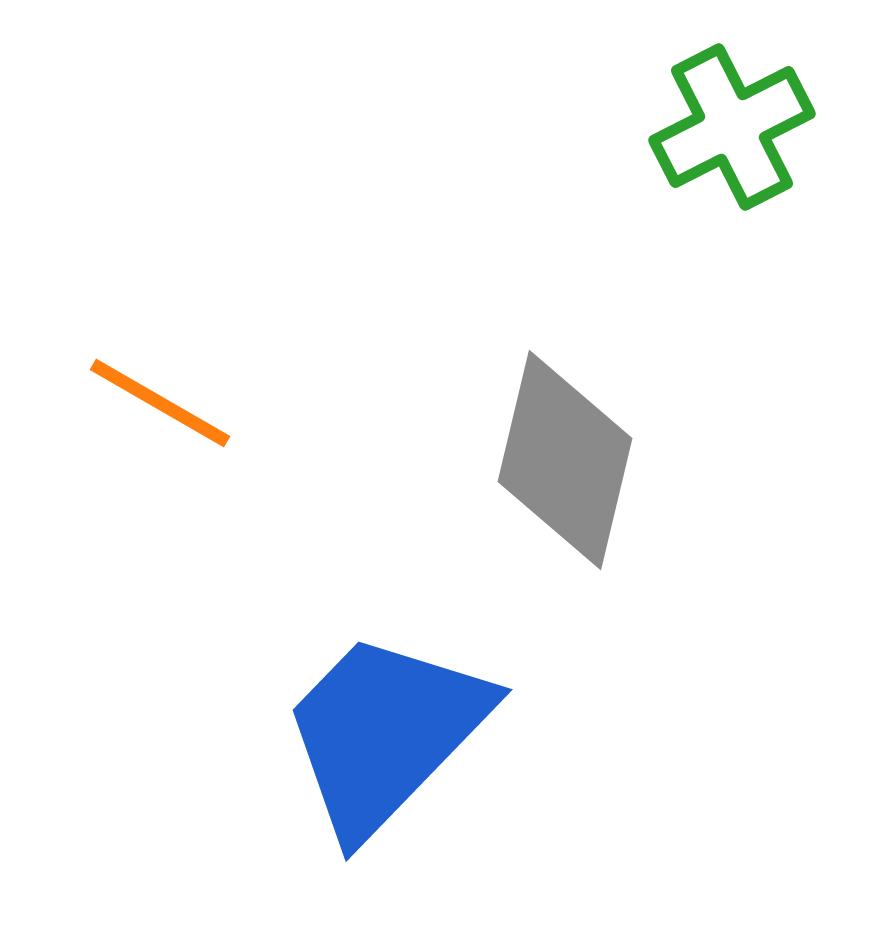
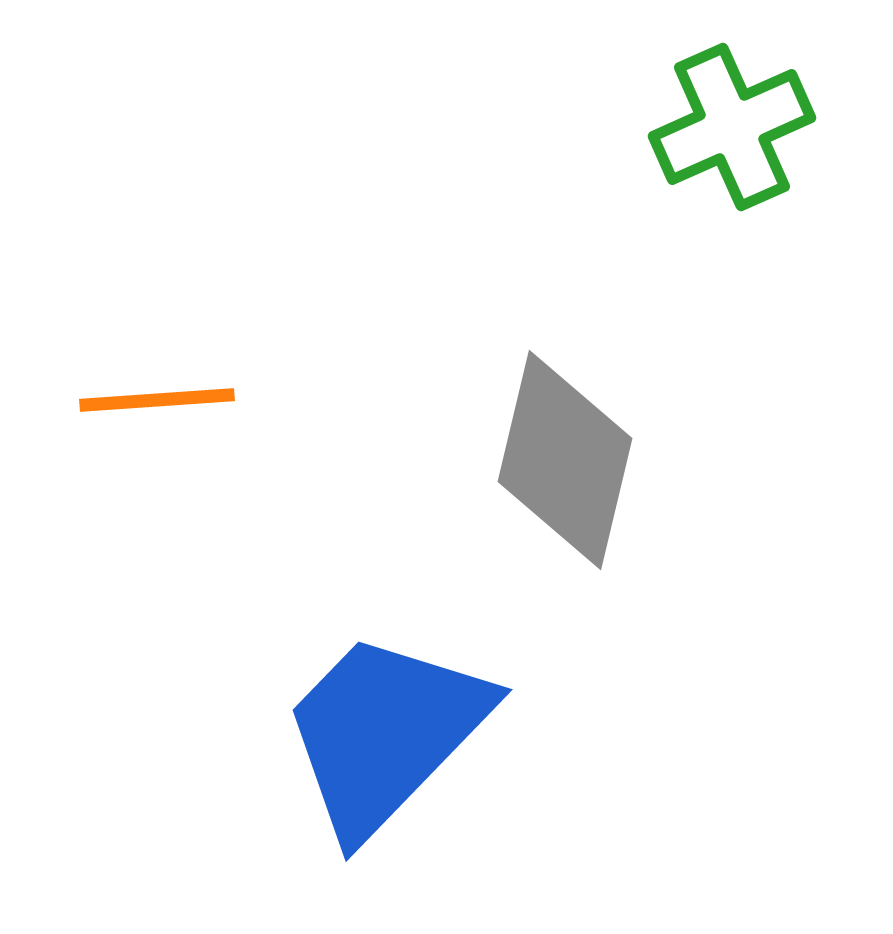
green cross: rotated 3 degrees clockwise
orange line: moved 3 px left, 3 px up; rotated 34 degrees counterclockwise
